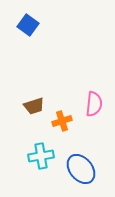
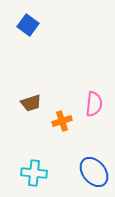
brown trapezoid: moved 3 px left, 3 px up
cyan cross: moved 7 px left, 17 px down; rotated 15 degrees clockwise
blue ellipse: moved 13 px right, 3 px down
